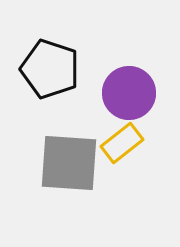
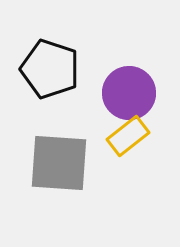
yellow rectangle: moved 6 px right, 7 px up
gray square: moved 10 px left
